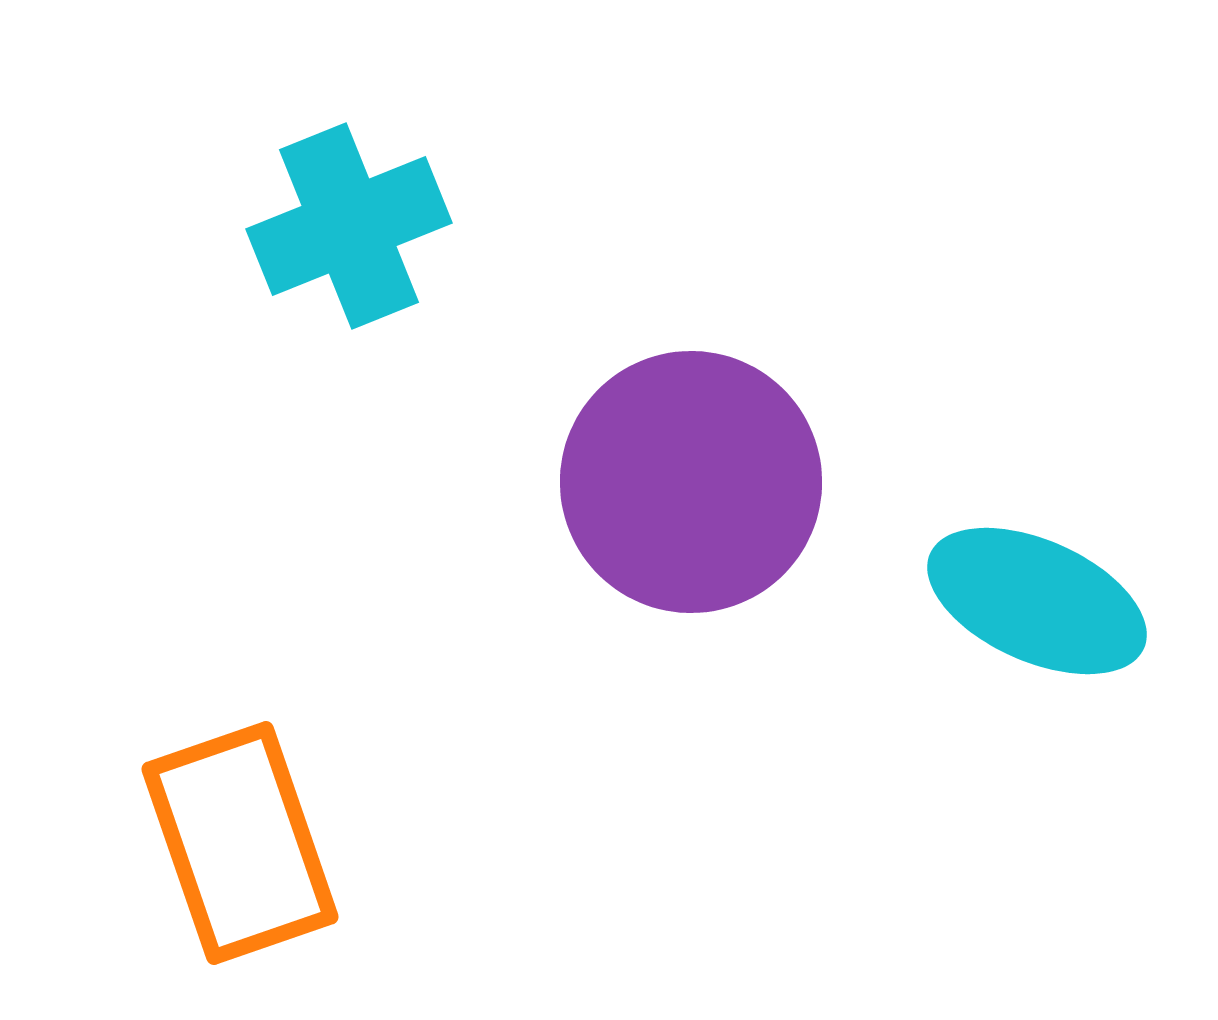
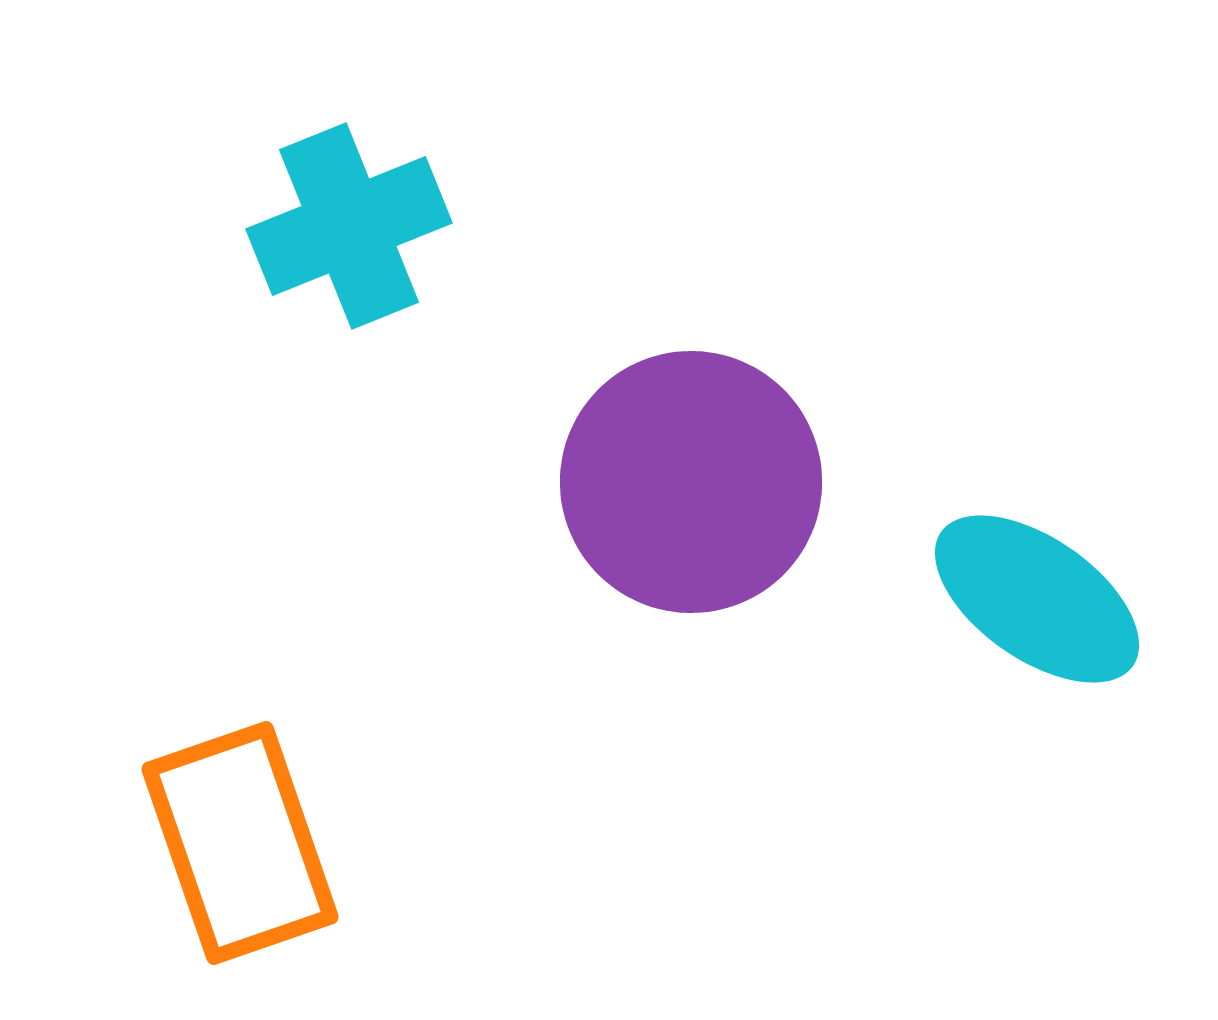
cyan ellipse: moved 2 px up; rotated 11 degrees clockwise
